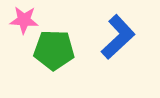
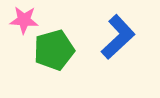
green pentagon: rotated 18 degrees counterclockwise
